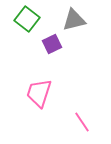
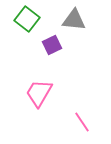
gray triangle: rotated 20 degrees clockwise
purple square: moved 1 px down
pink trapezoid: rotated 12 degrees clockwise
